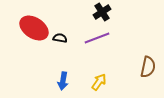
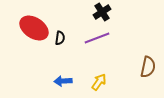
black semicircle: rotated 88 degrees clockwise
blue arrow: rotated 78 degrees clockwise
